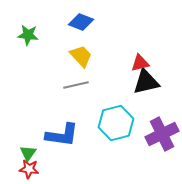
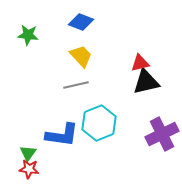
cyan hexagon: moved 17 px left; rotated 8 degrees counterclockwise
